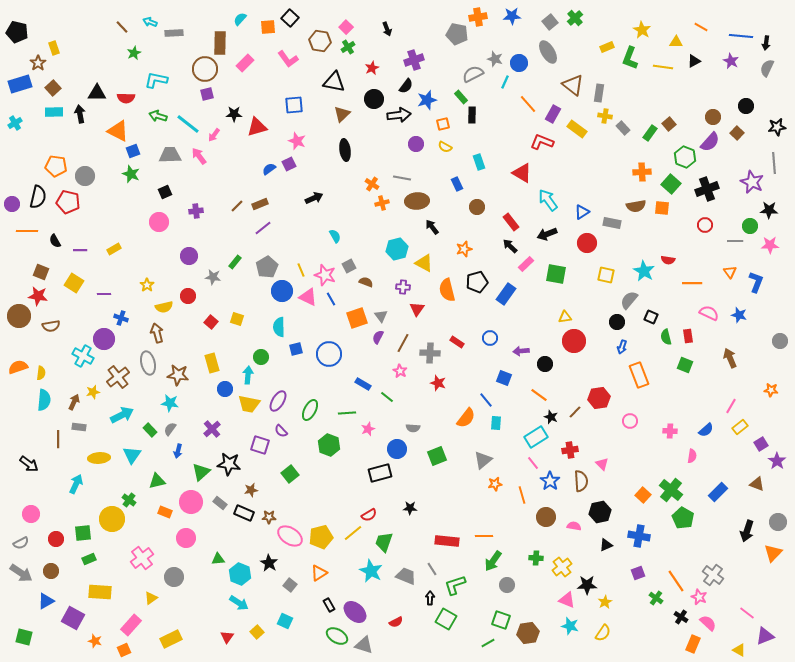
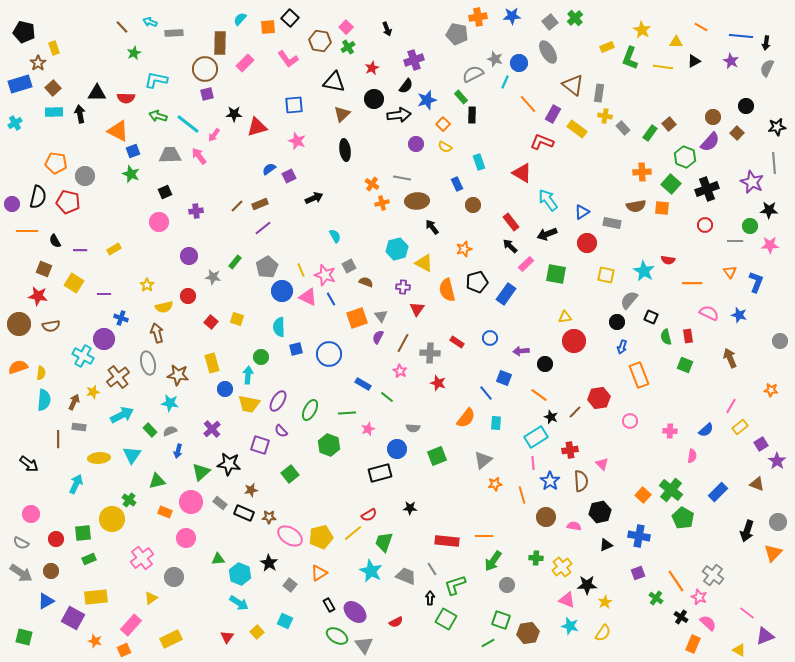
black pentagon at (17, 32): moved 7 px right
orange square at (443, 124): rotated 32 degrees counterclockwise
purple square at (289, 164): moved 12 px down
orange pentagon at (56, 166): moved 3 px up
brown circle at (477, 207): moved 4 px left, 2 px up
brown square at (41, 272): moved 3 px right, 3 px up
brown circle at (19, 316): moved 8 px down
blue line at (486, 400): moved 7 px up
gray semicircle at (170, 429): moved 2 px down; rotated 32 degrees clockwise
pink line at (533, 463): rotated 32 degrees clockwise
gray semicircle at (21, 543): rotated 56 degrees clockwise
yellow rectangle at (100, 592): moved 4 px left, 5 px down; rotated 10 degrees counterclockwise
gray triangle at (364, 645): rotated 36 degrees clockwise
